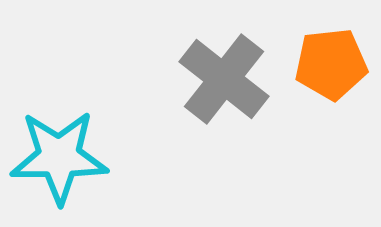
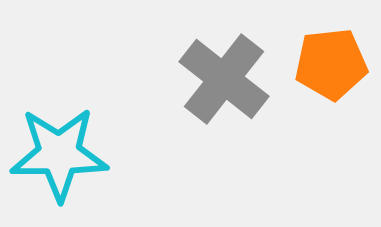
cyan star: moved 3 px up
